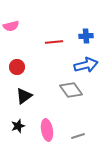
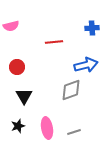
blue cross: moved 6 px right, 8 px up
gray diamond: rotated 75 degrees counterclockwise
black triangle: rotated 24 degrees counterclockwise
pink ellipse: moved 2 px up
gray line: moved 4 px left, 4 px up
